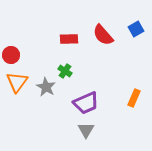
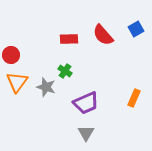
gray star: rotated 12 degrees counterclockwise
gray triangle: moved 3 px down
